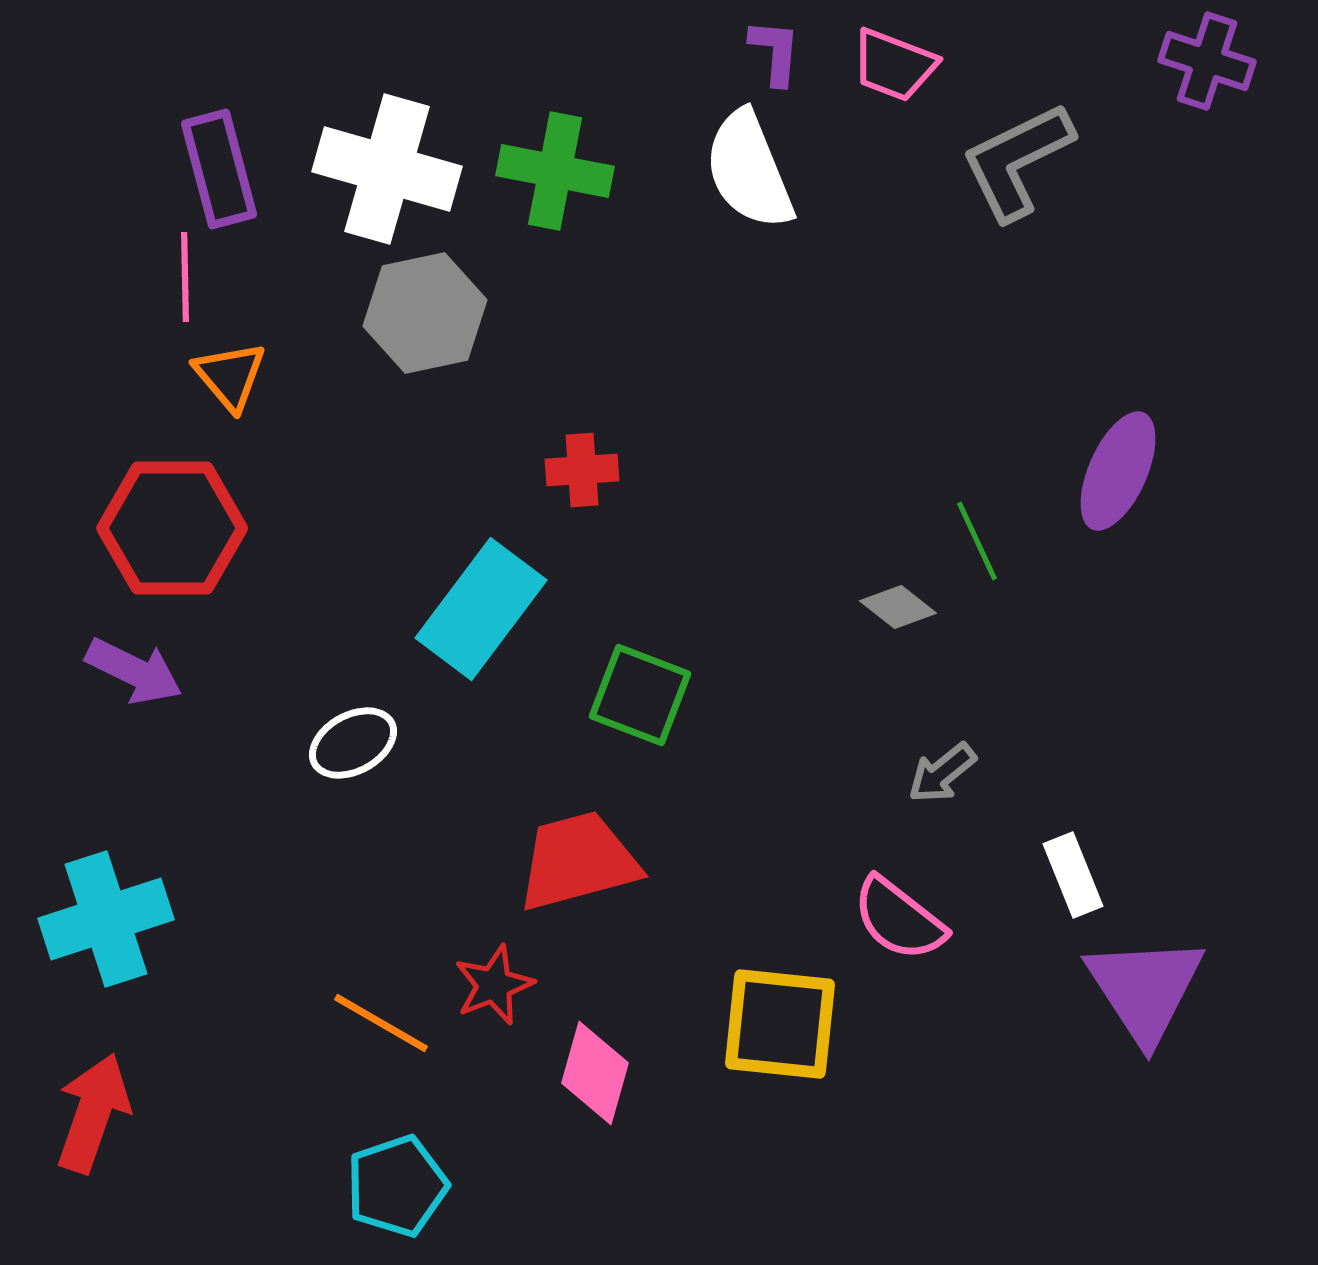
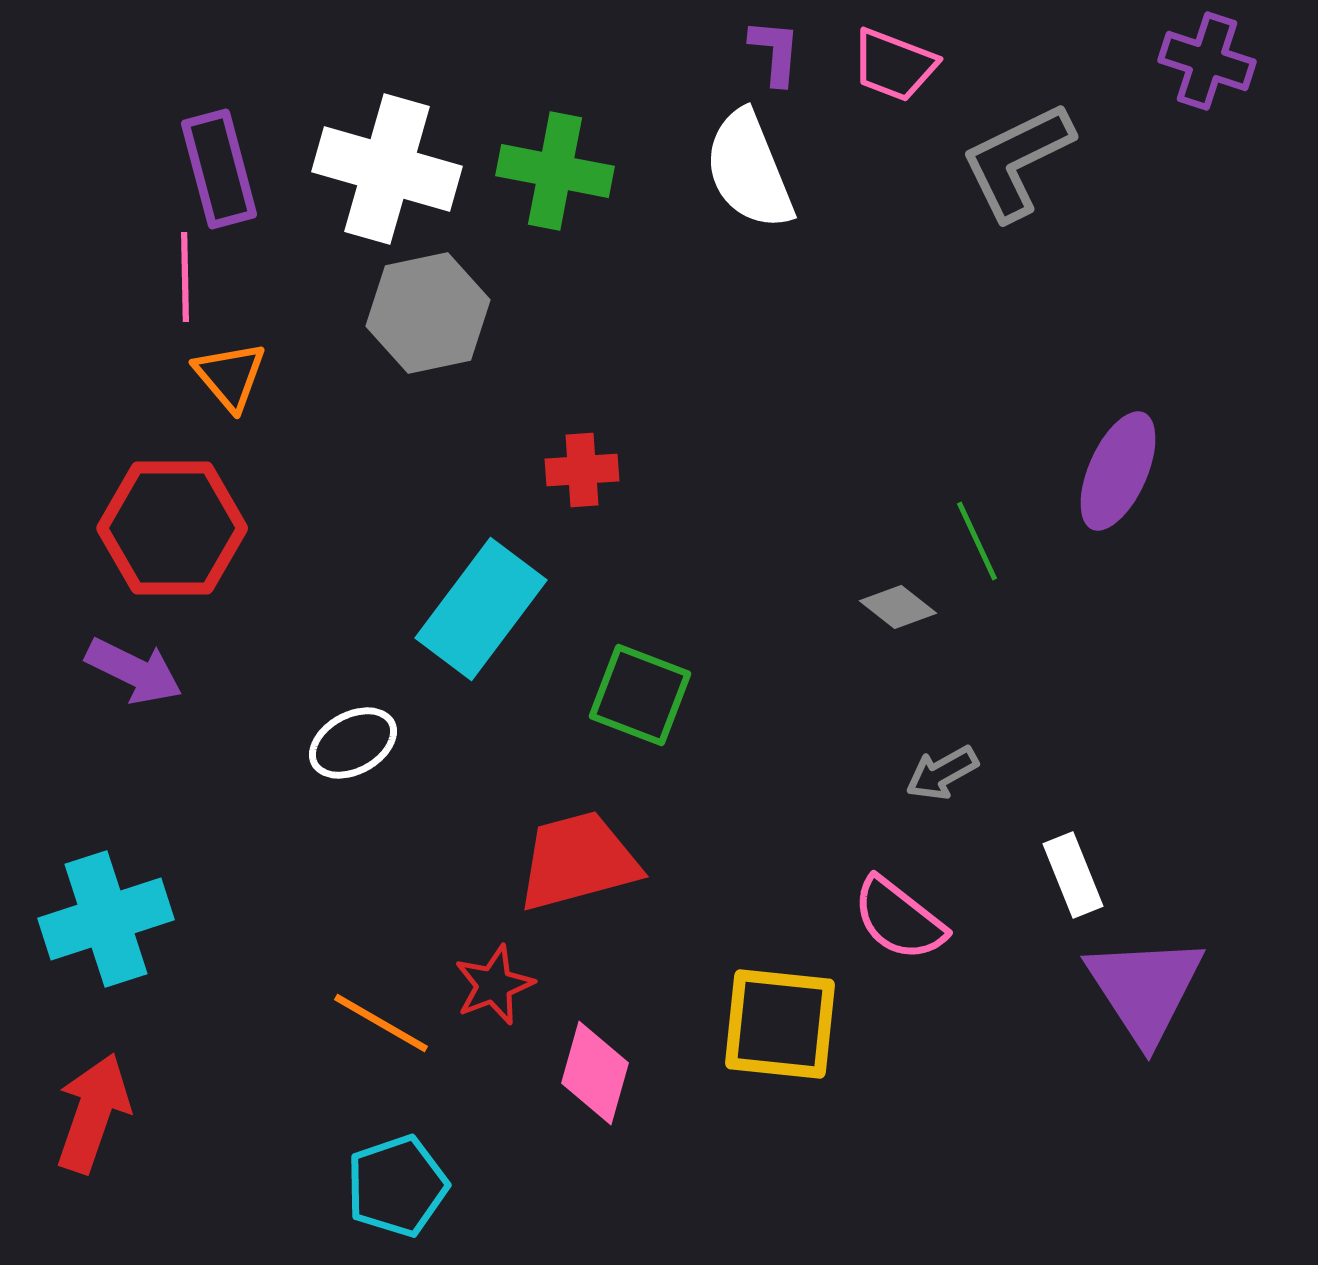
gray hexagon: moved 3 px right
gray arrow: rotated 10 degrees clockwise
